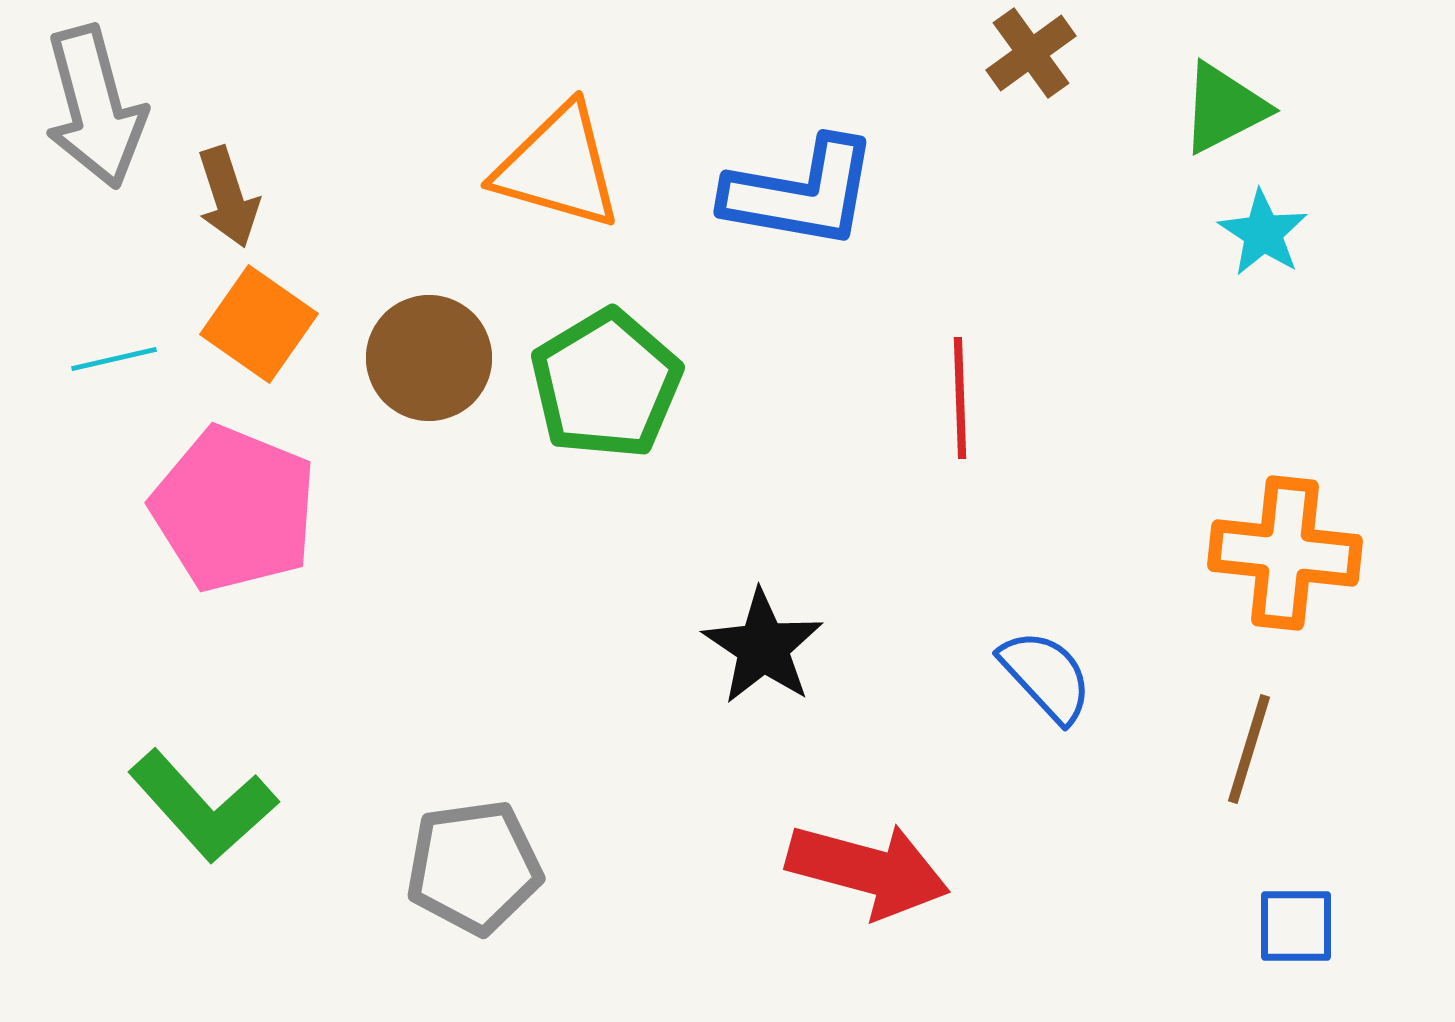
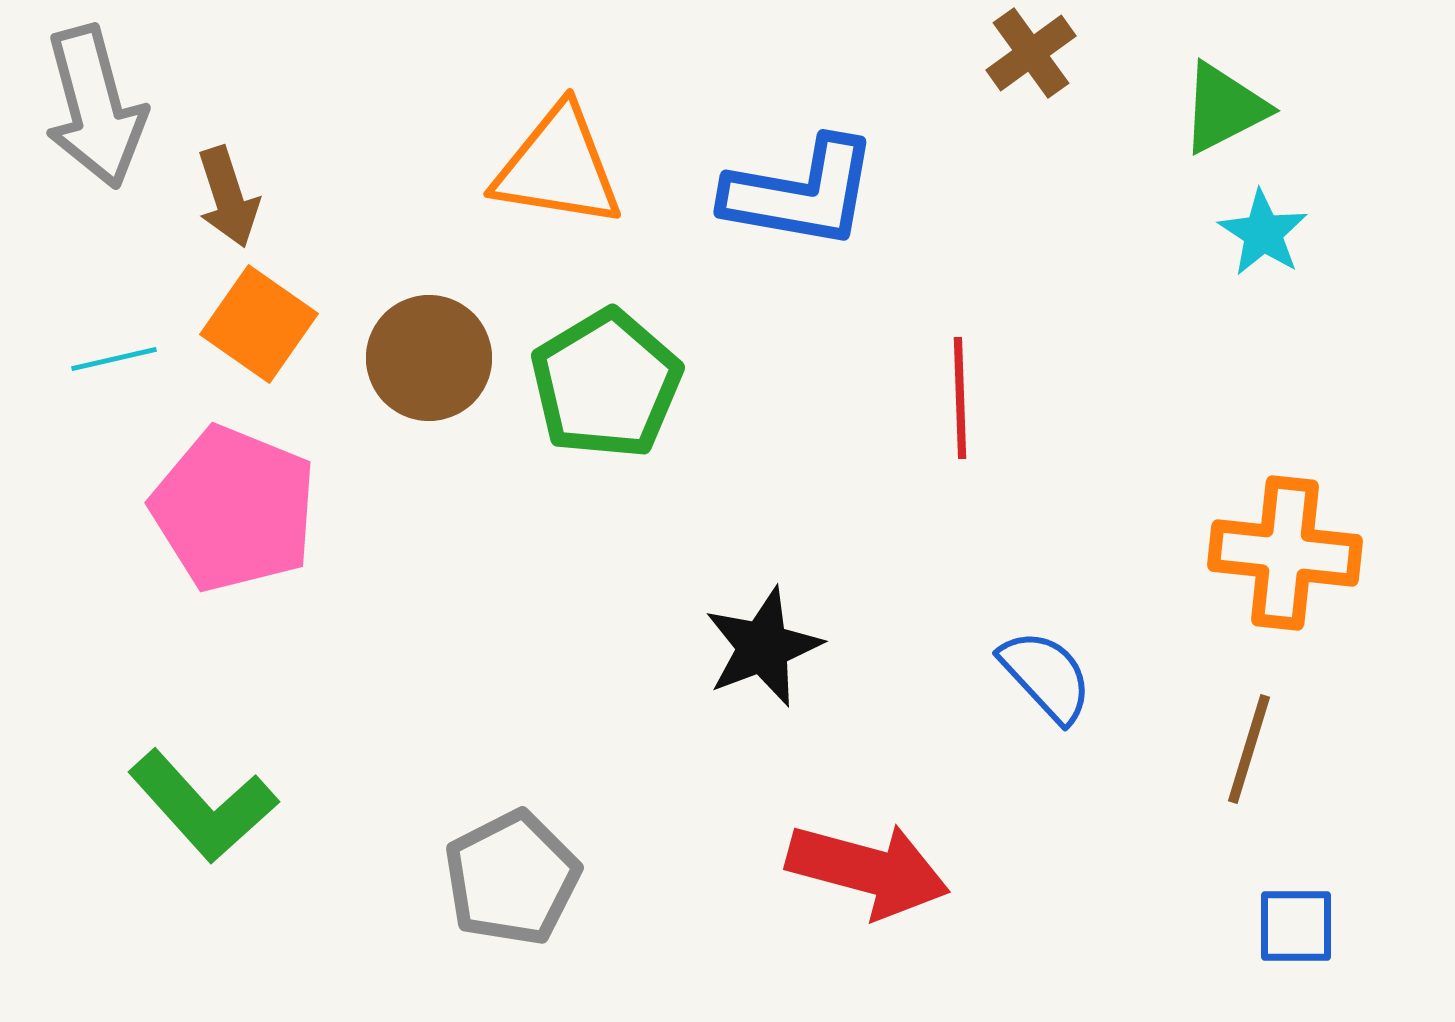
orange triangle: rotated 7 degrees counterclockwise
black star: rotated 17 degrees clockwise
gray pentagon: moved 38 px right, 11 px down; rotated 19 degrees counterclockwise
